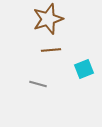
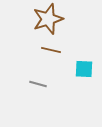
brown line: rotated 18 degrees clockwise
cyan square: rotated 24 degrees clockwise
